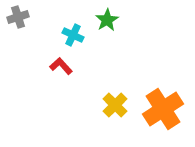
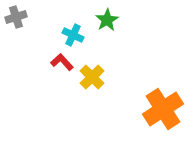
gray cross: moved 2 px left
red L-shape: moved 1 px right, 4 px up
yellow cross: moved 23 px left, 28 px up
